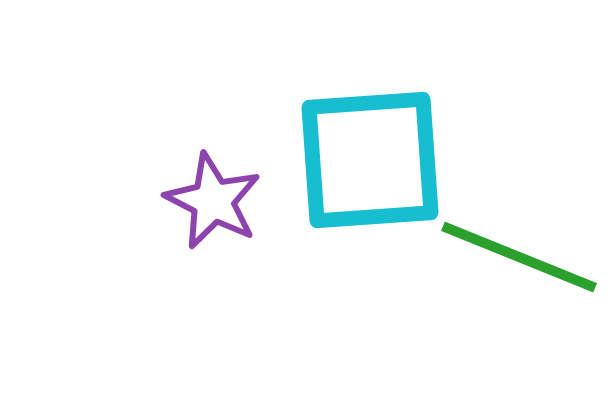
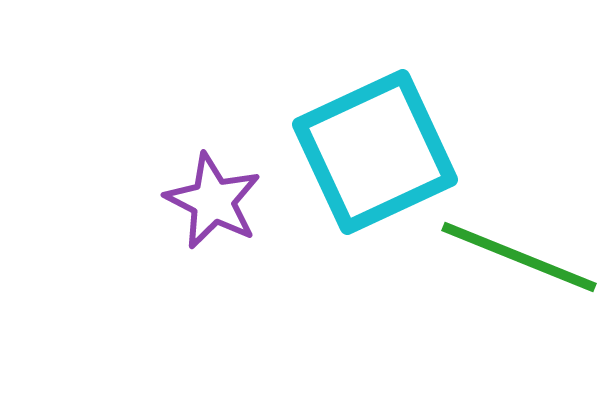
cyan square: moved 5 px right, 8 px up; rotated 21 degrees counterclockwise
